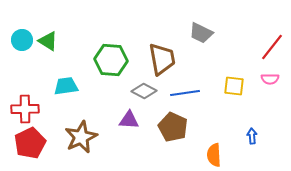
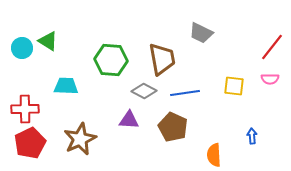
cyan circle: moved 8 px down
cyan trapezoid: rotated 10 degrees clockwise
brown star: moved 1 px left, 2 px down
